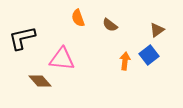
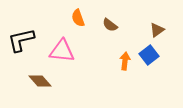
black L-shape: moved 1 px left, 2 px down
pink triangle: moved 8 px up
